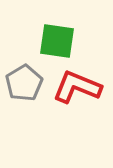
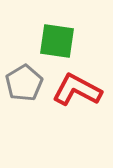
red L-shape: moved 3 px down; rotated 6 degrees clockwise
